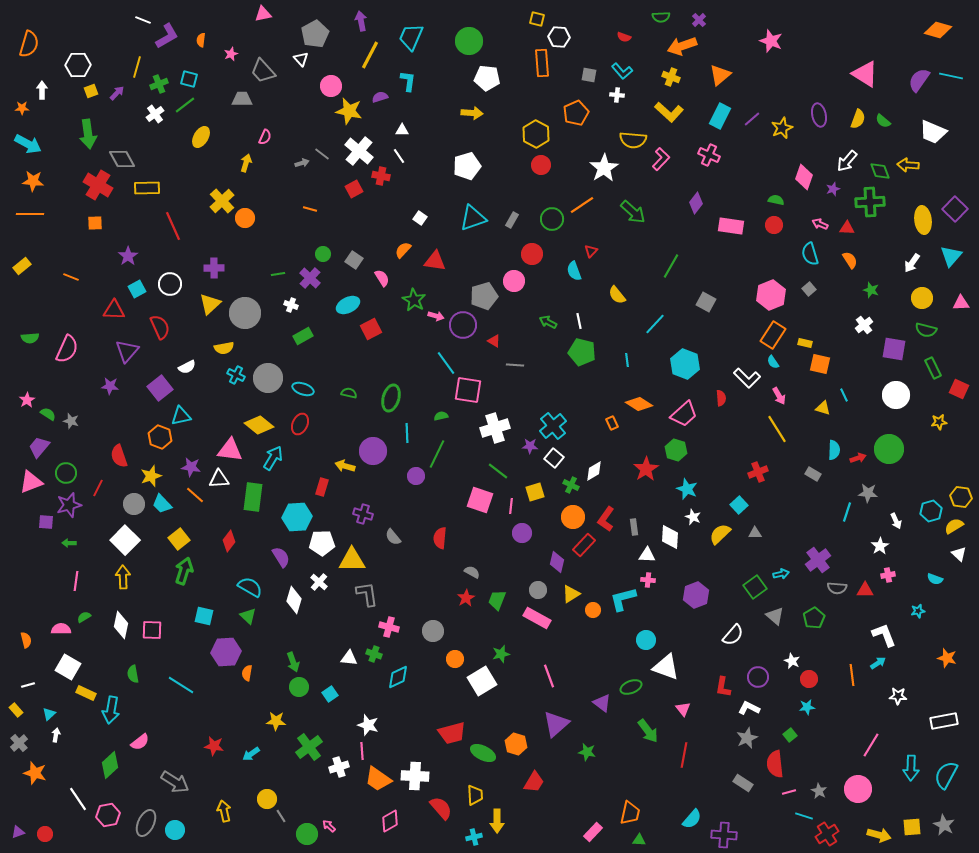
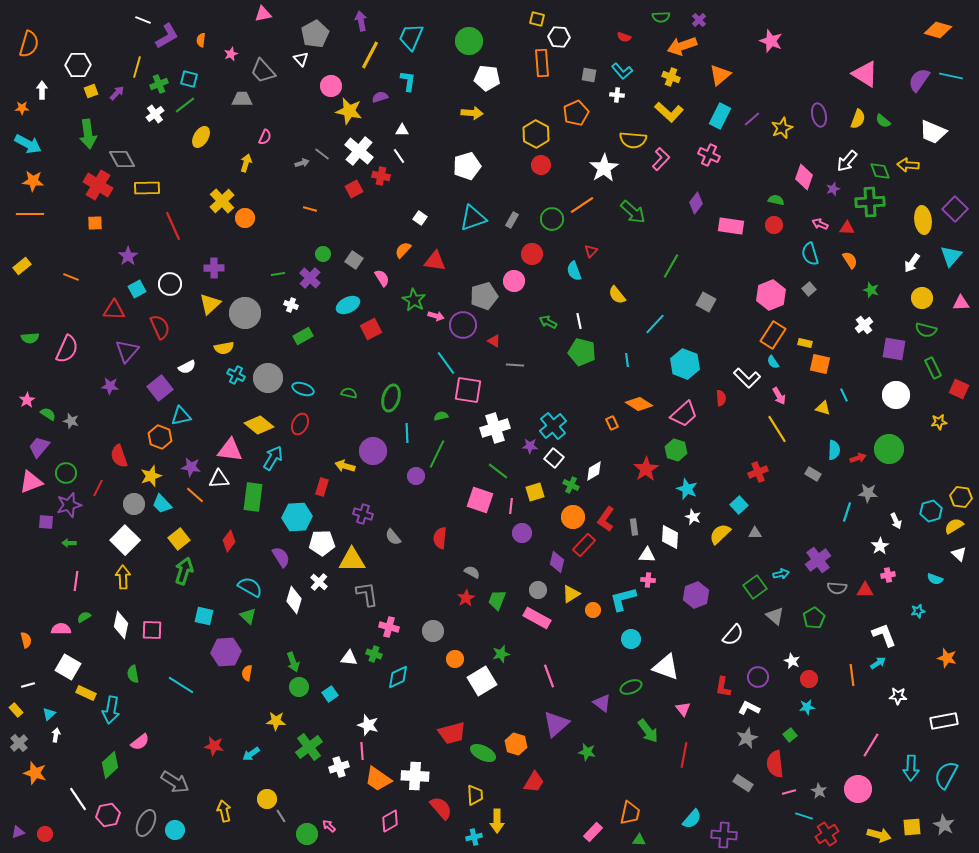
cyan circle at (646, 640): moved 15 px left, 1 px up
